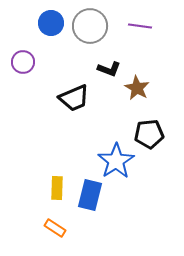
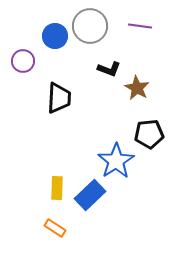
blue circle: moved 4 px right, 13 px down
purple circle: moved 1 px up
black trapezoid: moved 15 px left; rotated 64 degrees counterclockwise
blue rectangle: rotated 32 degrees clockwise
